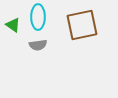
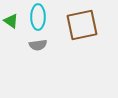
green triangle: moved 2 px left, 4 px up
